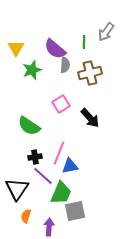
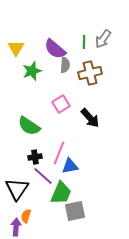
gray arrow: moved 3 px left, 7 px down
green star: moved 1 px down
purple arrow: moved 33 px left
